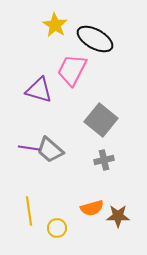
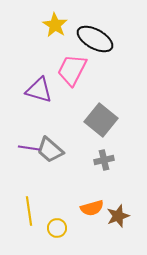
brown star: rotated 20 degrees counterclockwise
